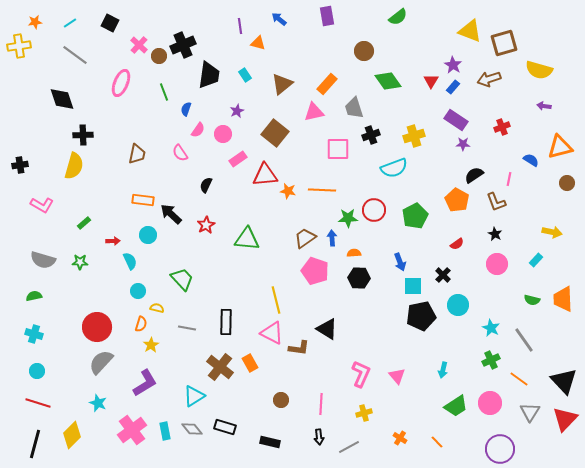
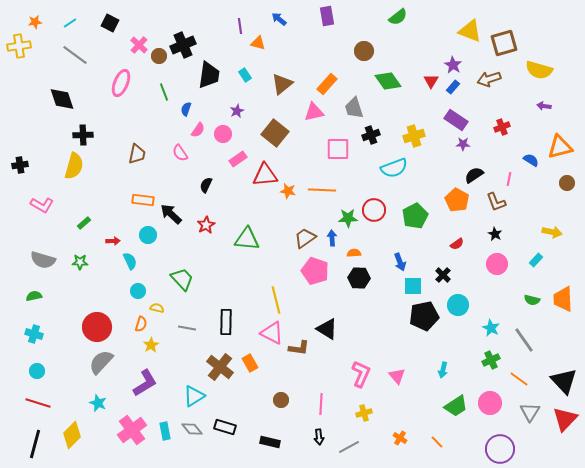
black pentagon at (421, 316): moved 3 px right
